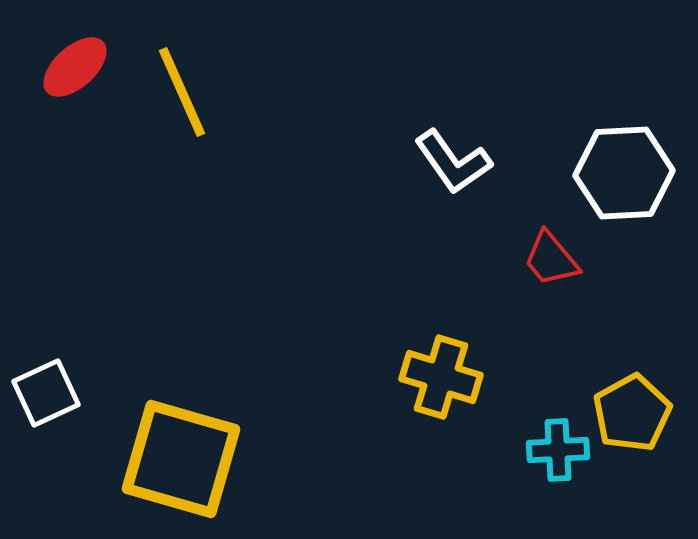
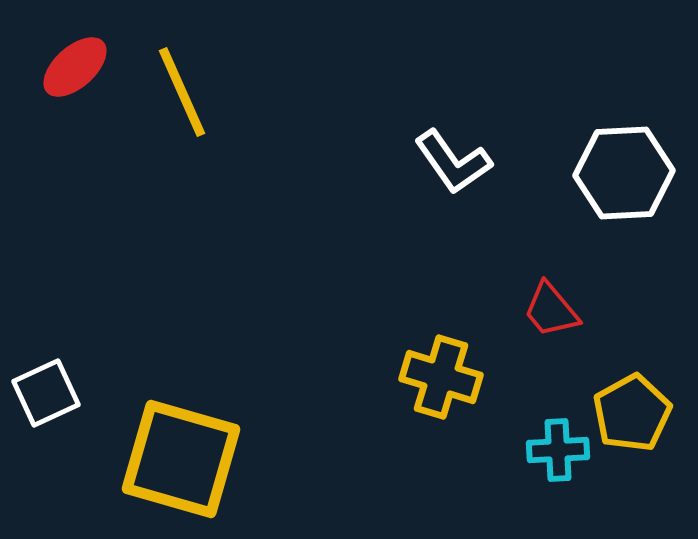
red trapezoid: moved 51 px down
